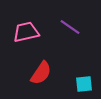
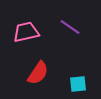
red semicircle: moved 3 px left
cyan square: moved 6 px left
